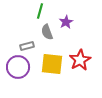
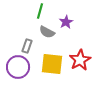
gray semicircle: rotated 42 degrees counterclockwise
gray rectangle: rotated 56 degrees counterclockwise
